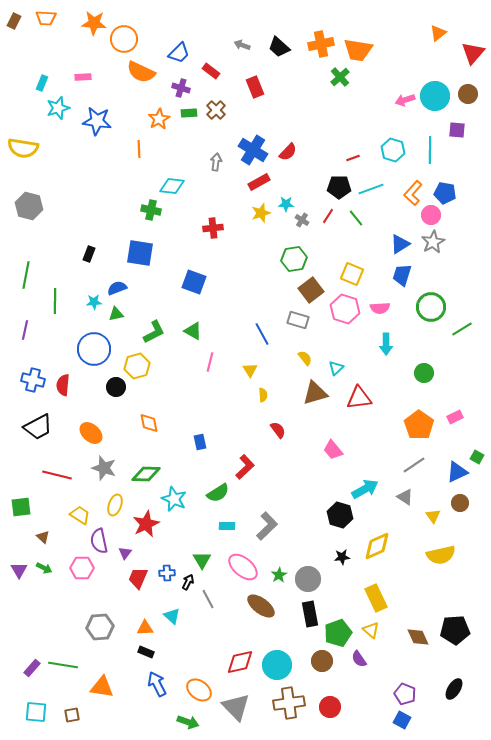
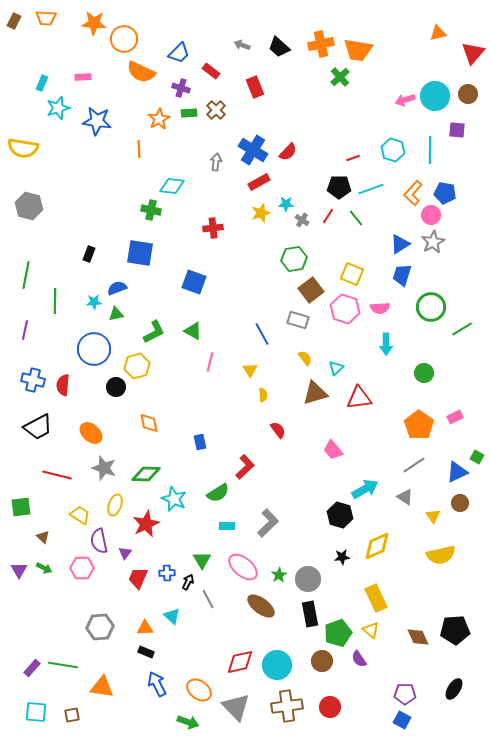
orange triangle at (438, 33): rotated 24 degrees clockwise
gray L-shape at (267, 526): moved 1 px right, 3 px up
purple pentagon at (405, 694): rotated 20 degrees counterclockwise
brown cross at (289, 703): moved 2 px left, 3 px down
